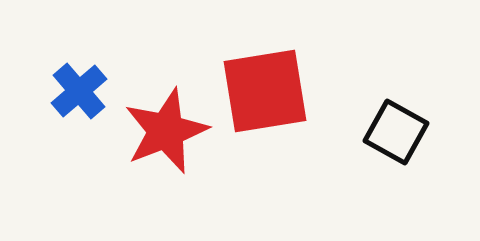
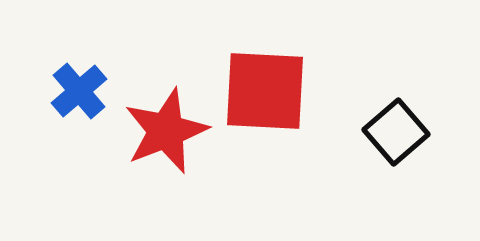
red square: rotated 12 degrees clockwise
black square: rotated 20 degrees clockwise
